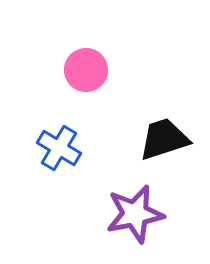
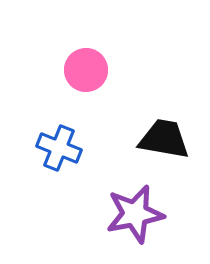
black trapezoid: rotated 28 degrees clockwise
blue cross: rotated 9 degrees counterclockwise
